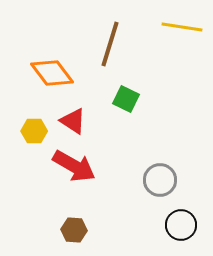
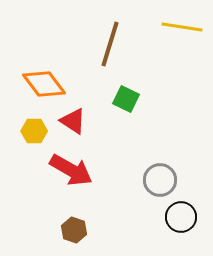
orange diamond: moved 8 px left, 11 px down
red arrow: moved 3 px left, 4 px down
black circle: moved 8 px up
brown hexagon: rotated 15 degrees clockwise
